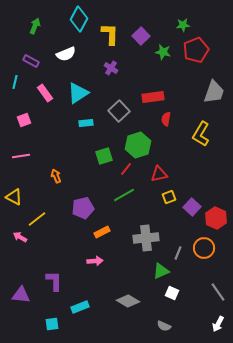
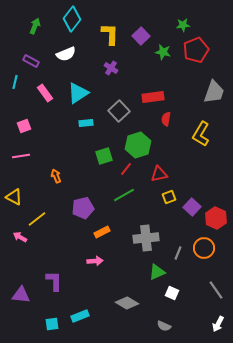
cyan diamond at (79, 19): moved 7 px left; rotated 10 degrees clockwise
pink square at (24, 120): moved 6 px down
green triangle at (161, 271): moved 4 px left, 1 px down
gray line at (218, 292): moved 2 px left, 2 px up
gray diamond at (128, 301): moved 1 px left, 2 px down
cyan rectangle at (80, 307): moved 9 px down
